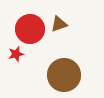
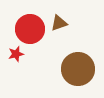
brown triangle: moved 1 px up
brown circle: moved 14 px right, 6 px up
